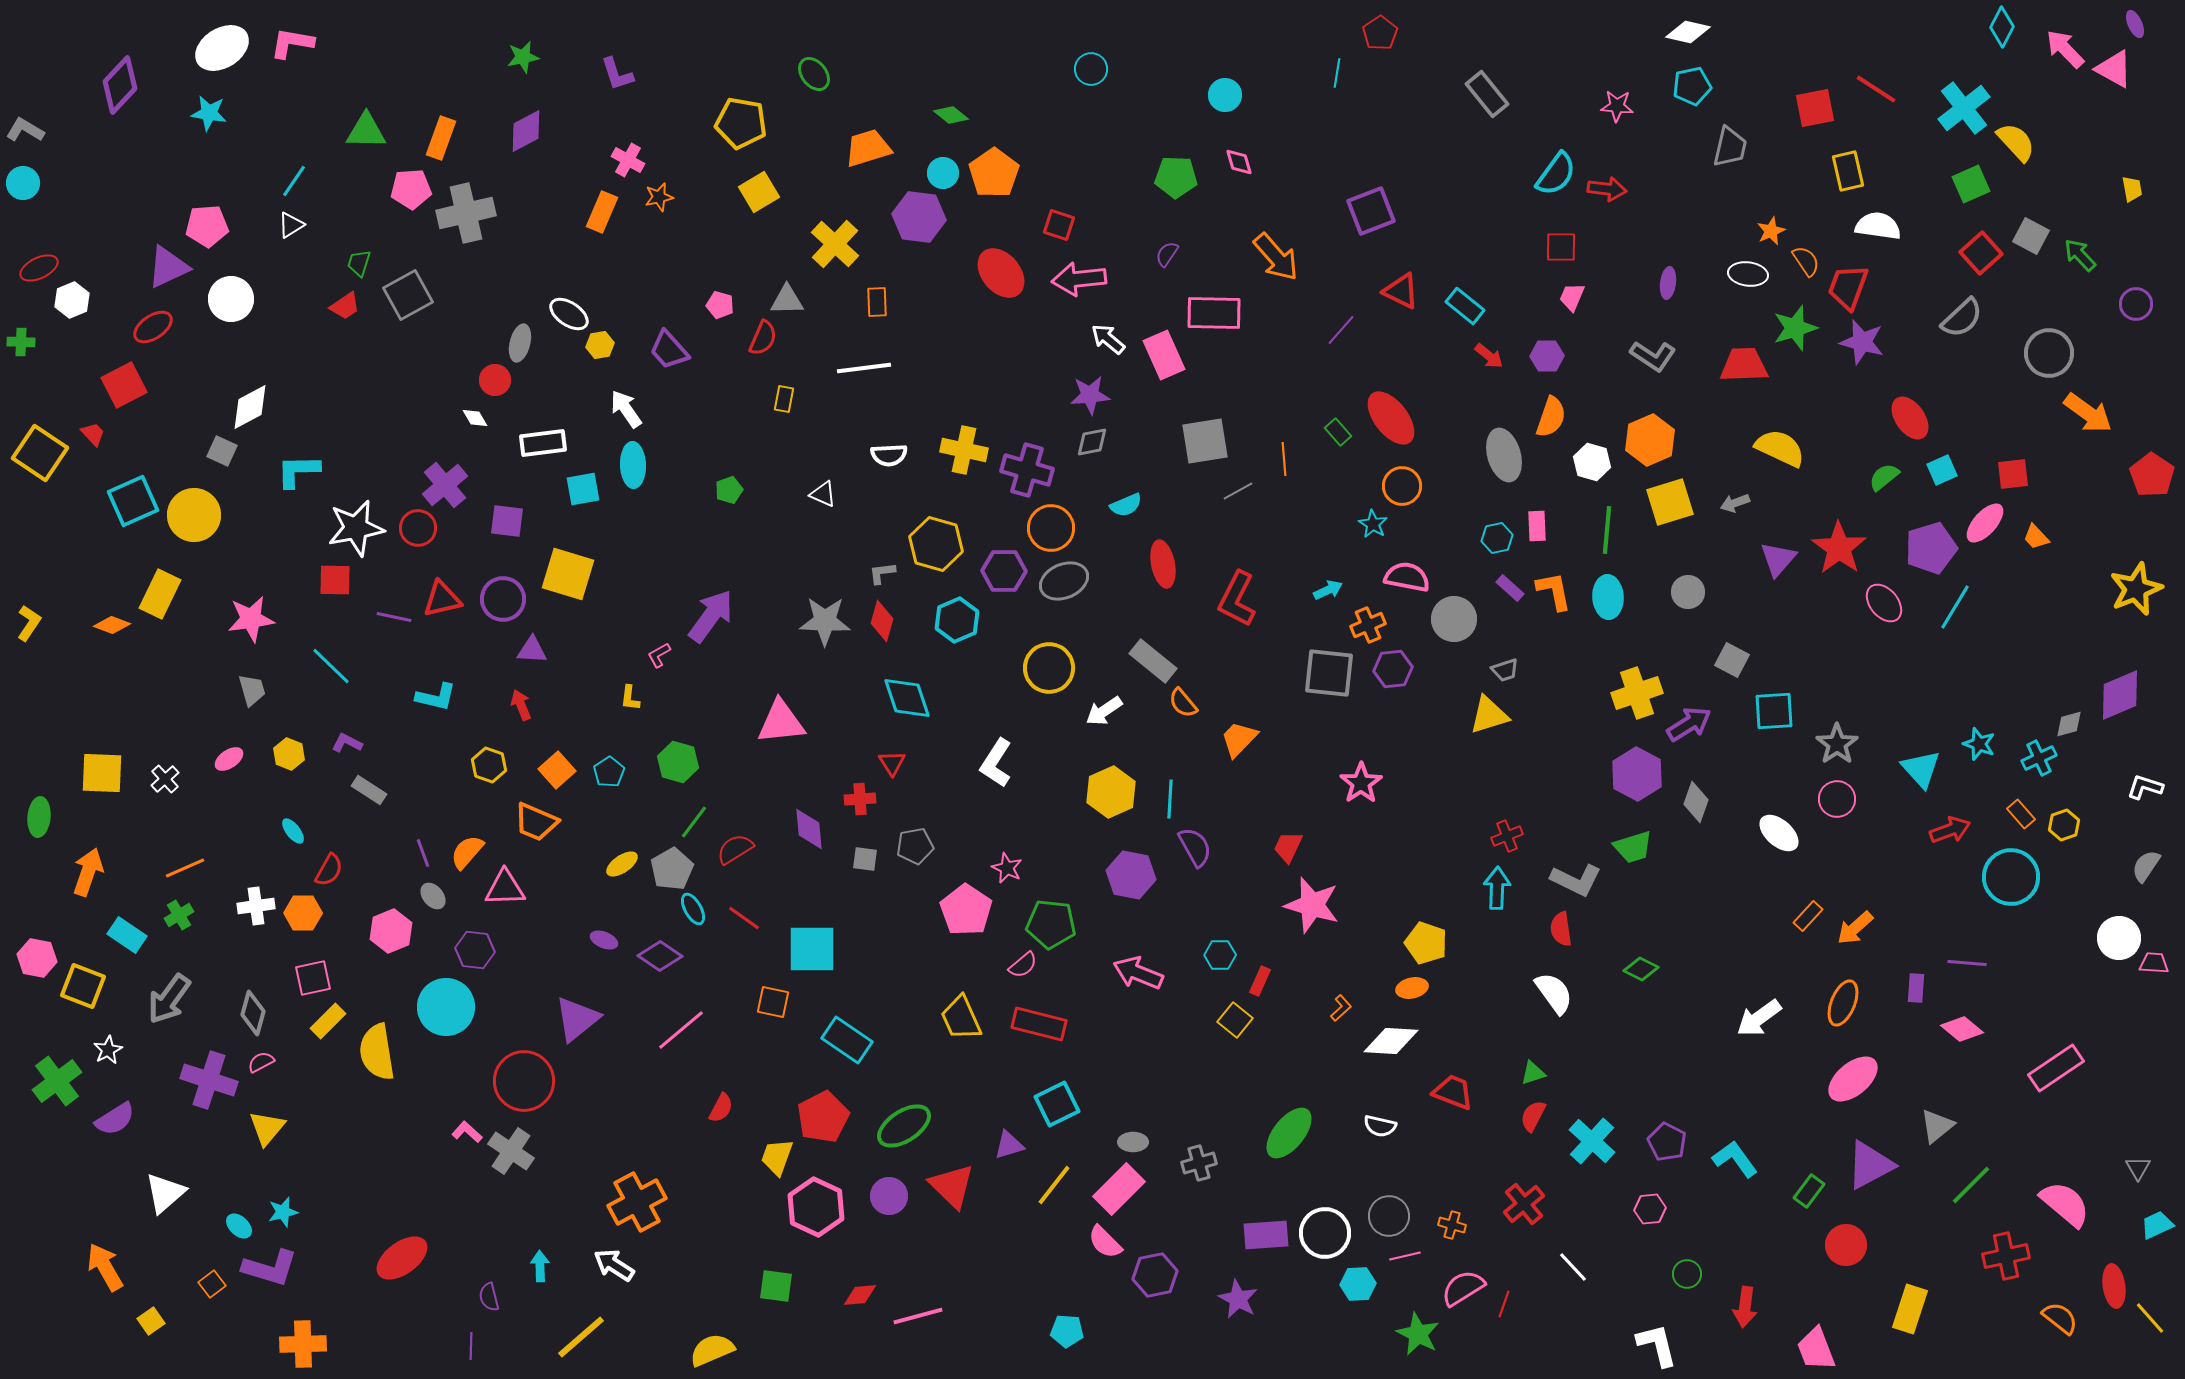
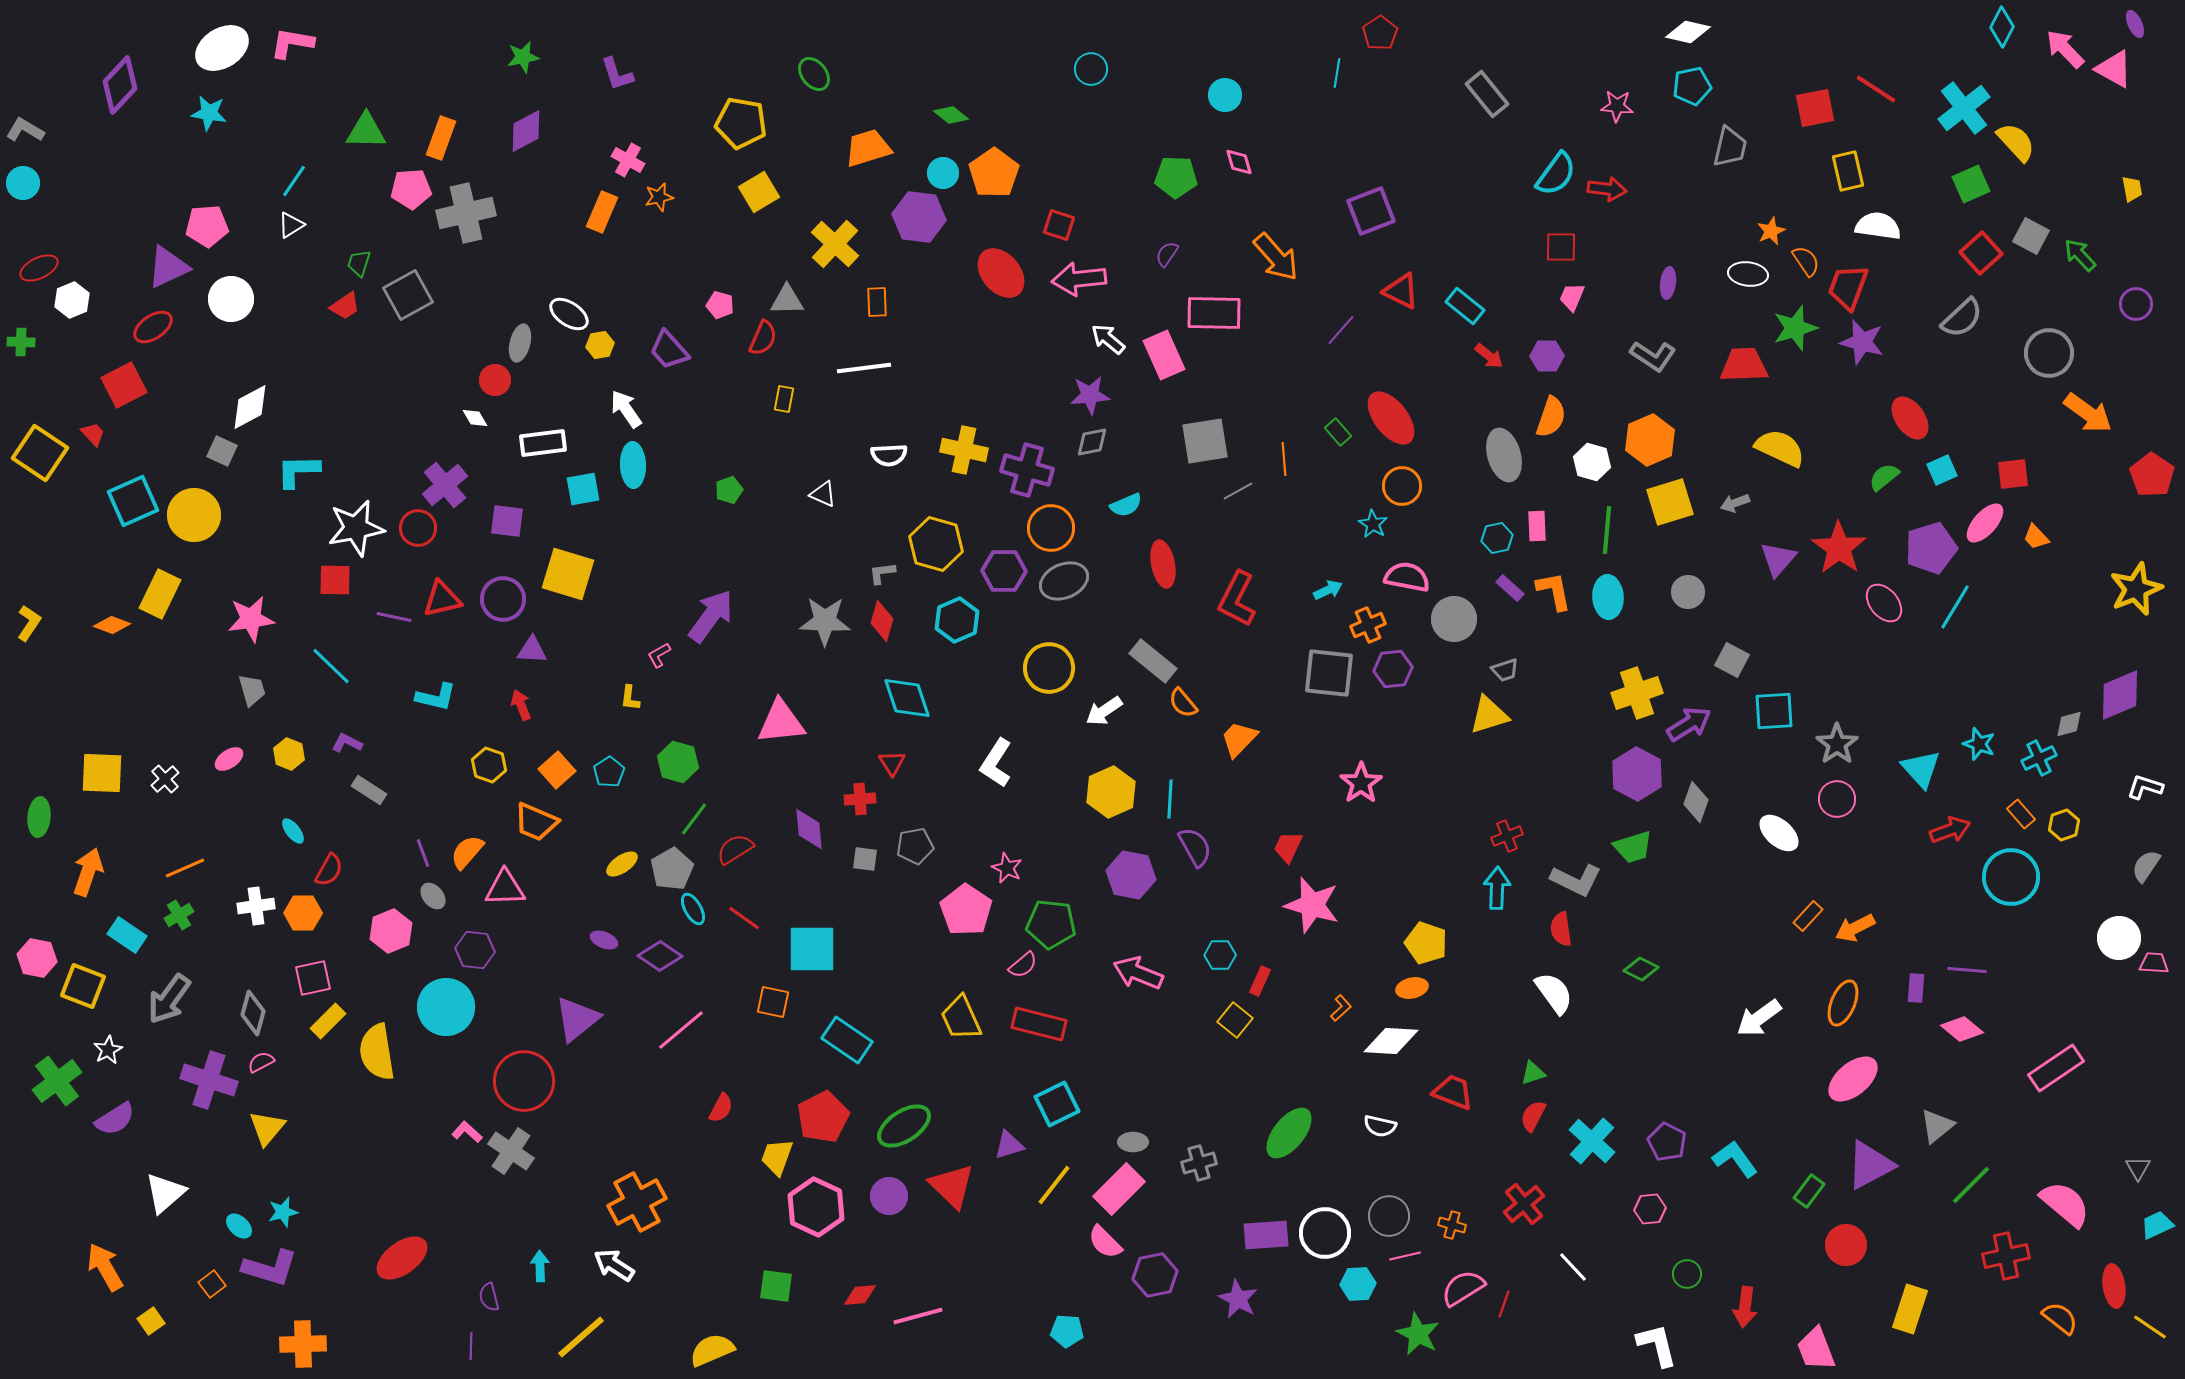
green line at (694, 822): moved 3 px up
orange arrow at (1855, 928): rotated 15 degrees clockwise
purple line at (1967, 963): moved 7 px down
yellow line at (2150, 1318): moved 9 px down; rotated 15 degrees counterclockwise
